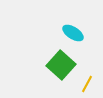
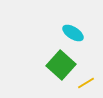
yellow line: moved 1 px left, 1 px up; rotated 30 degrees clockwise
